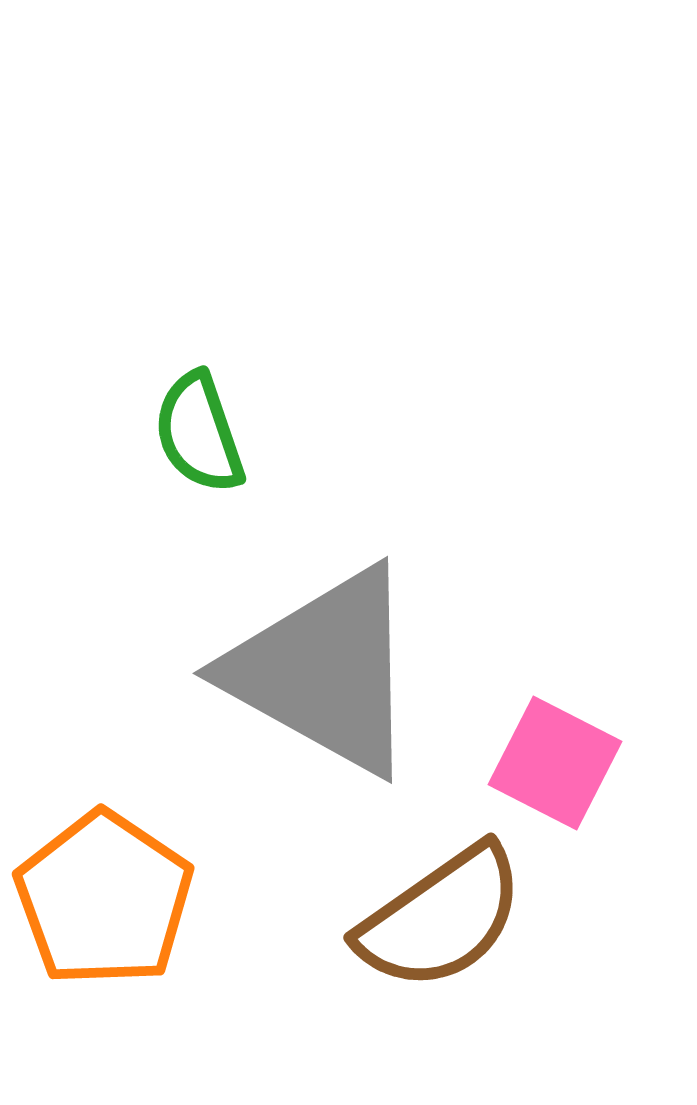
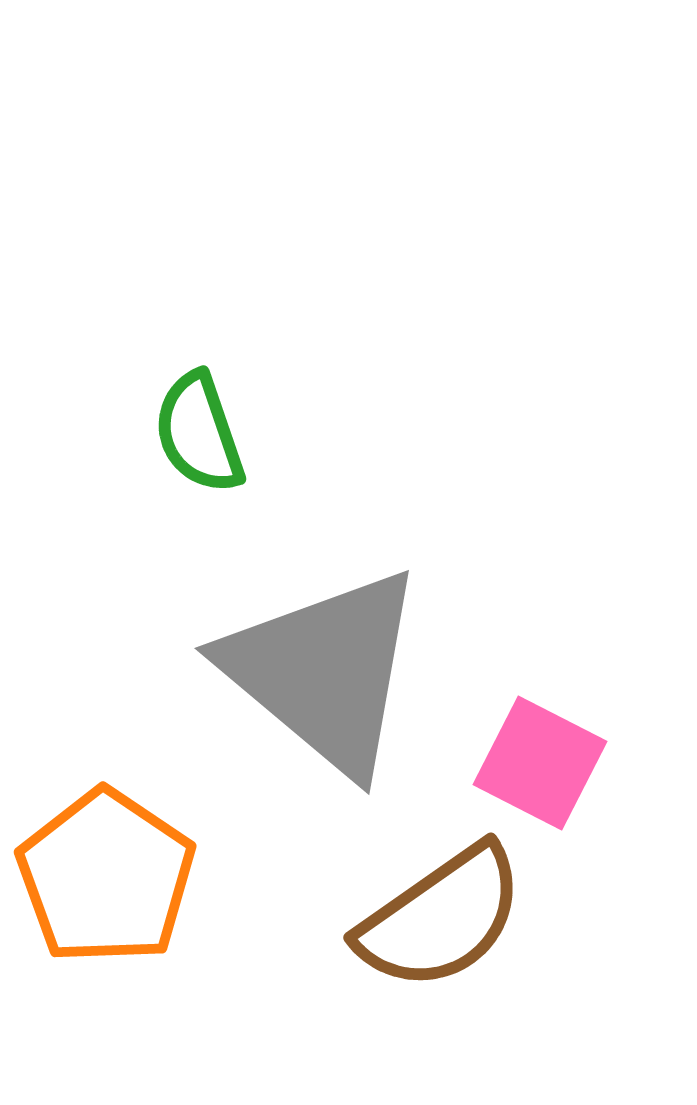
gray triangle: rotated 11 degrees clockwise
pink square: moved 15 px left
orange pentagon: moved 2 px right, 22 px up
